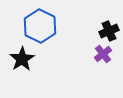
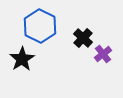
black cross: moved 26 px left, 7 px down; rotated 24 degrees counterclockwise
